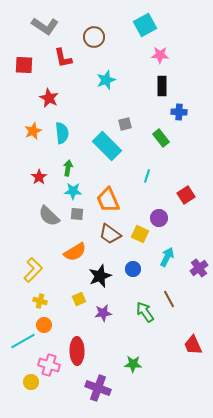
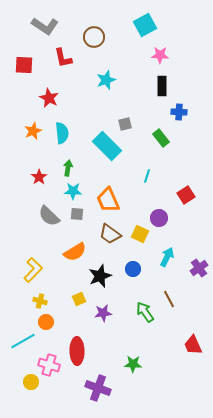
orange circle at (44, 325): moved 2 px right, 3 px up
